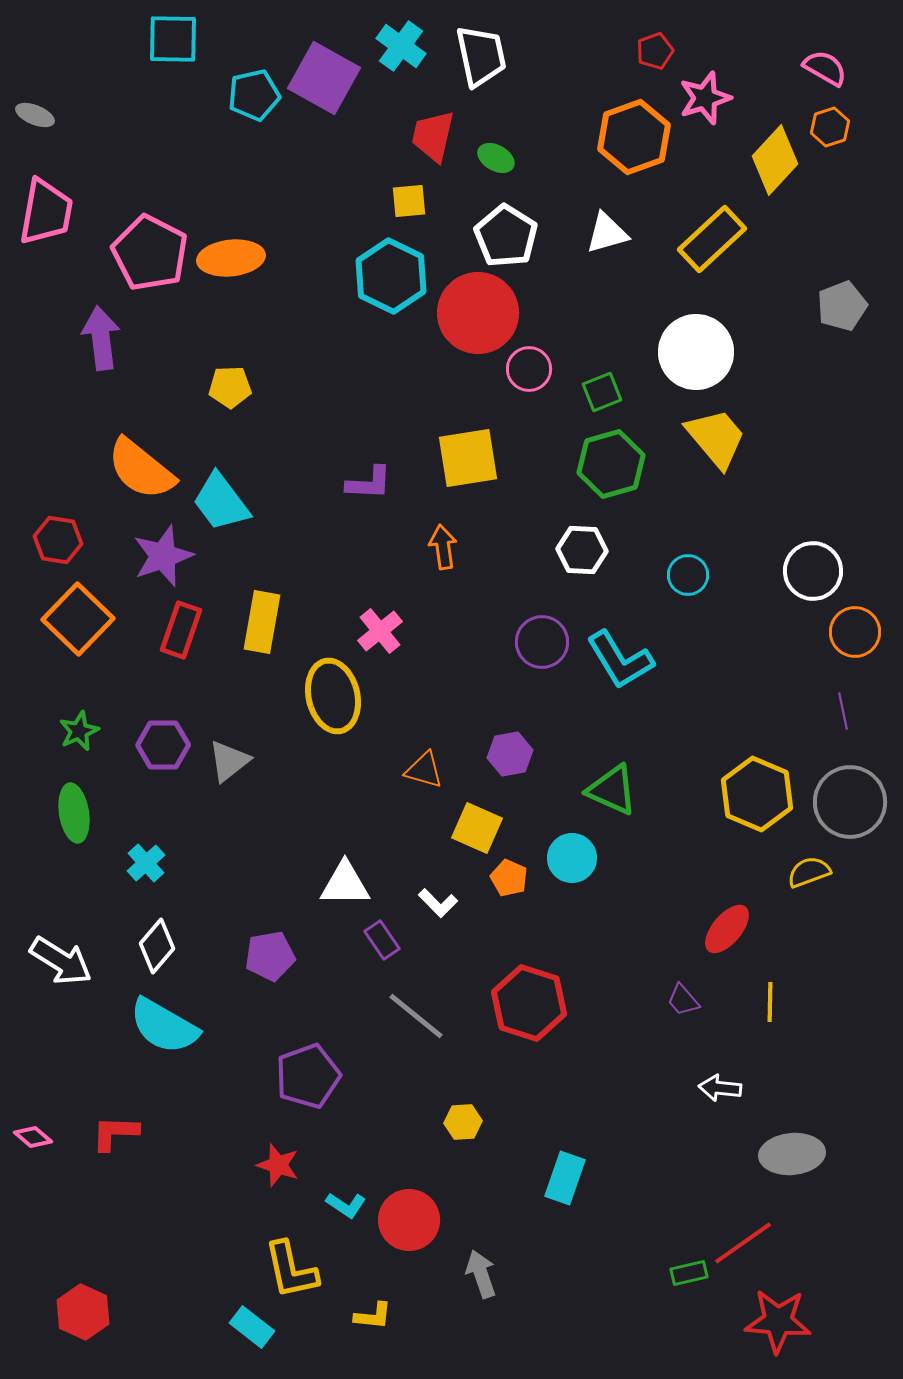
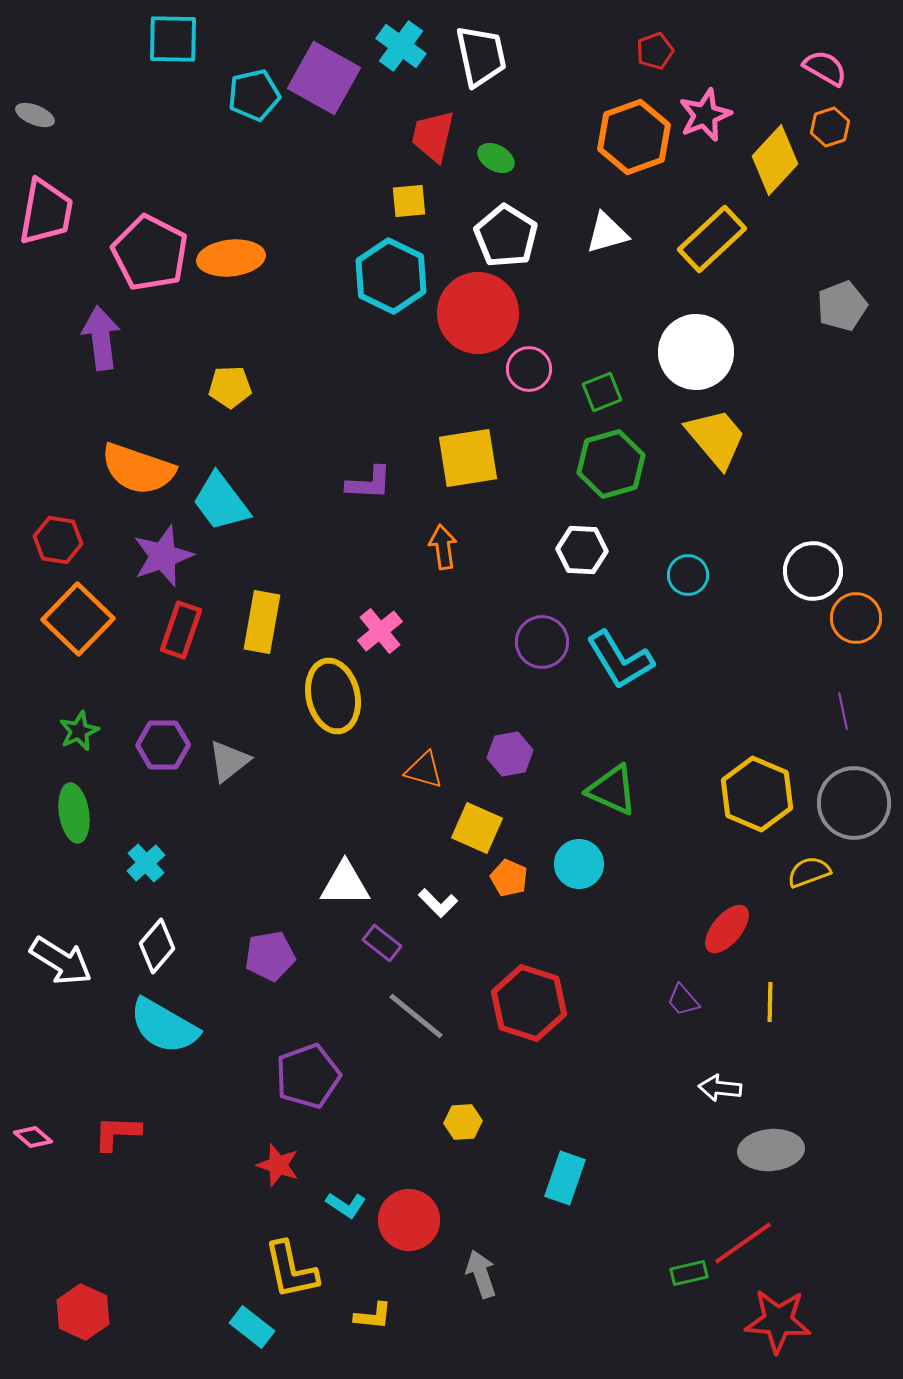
pink star at (705, 98): moved 17 px down; rotated 4 degrees counterclockwise
orange semicircle at (141, 469): moved 3 px left; rotated 20 degrees counterclockwise
orange circle at (855, 632): moved 1 px right, 14 px up
gray circle at (850, 802): moved 4 px right, 1 px down
cyan circle at (572, 858): moved 7 px right, 6 px down
purple rectangle at (382, 940): moved 3 px down; rotated 18 degrees counterclockwise
red L-shape at (115, 1133): moved 2 px right
gray ellipse at (792, 1154): moved 21 px left, 4 px up
